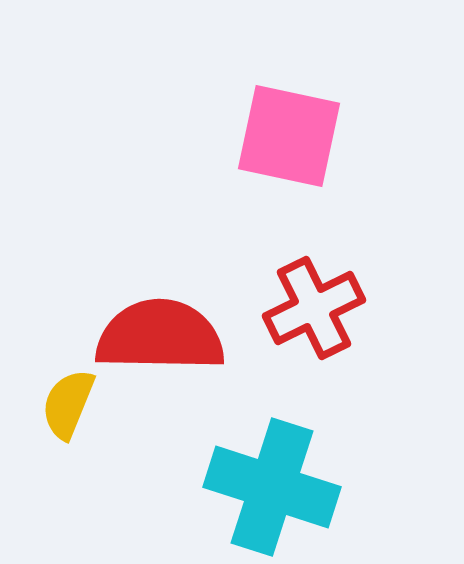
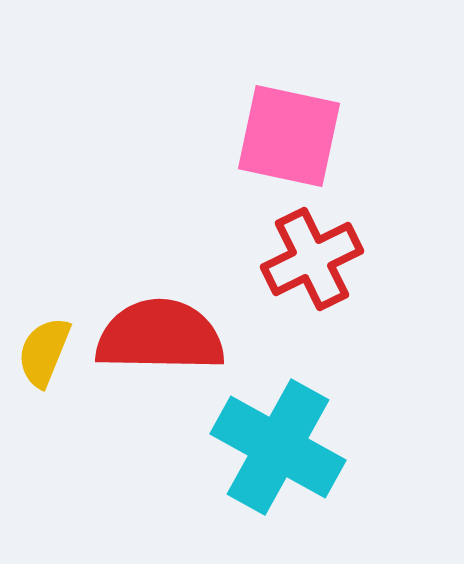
red cross: moved 2 px left, 49 px up
yellow semicircle: moved 24 px left, 52 px up
cyan cross: moved 6 px right, 40 px up; rotated 11 degrees clockwise
